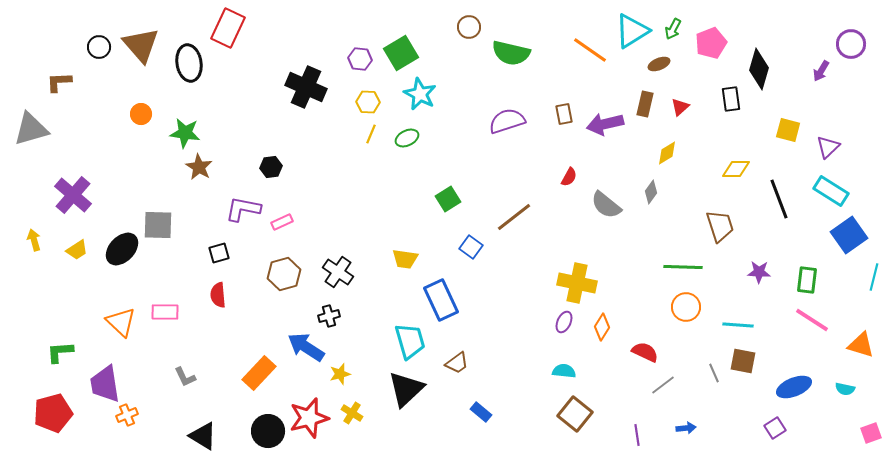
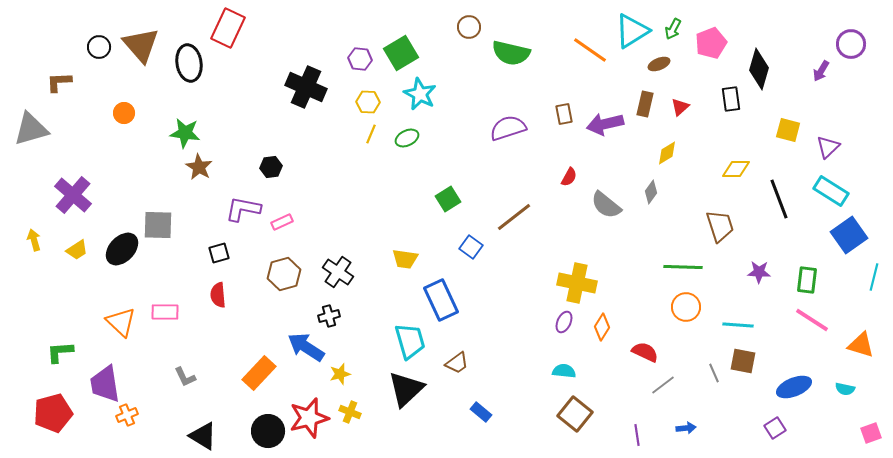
orange circle at (141, 114): moved 17 px left, 1 px up
purple semicircle at (507, 121): moved 1 px right, 7 px down
yellow cross at (352, 413): moved 2 px left, 1 px up; rotated 10 degrees counterclockwise
